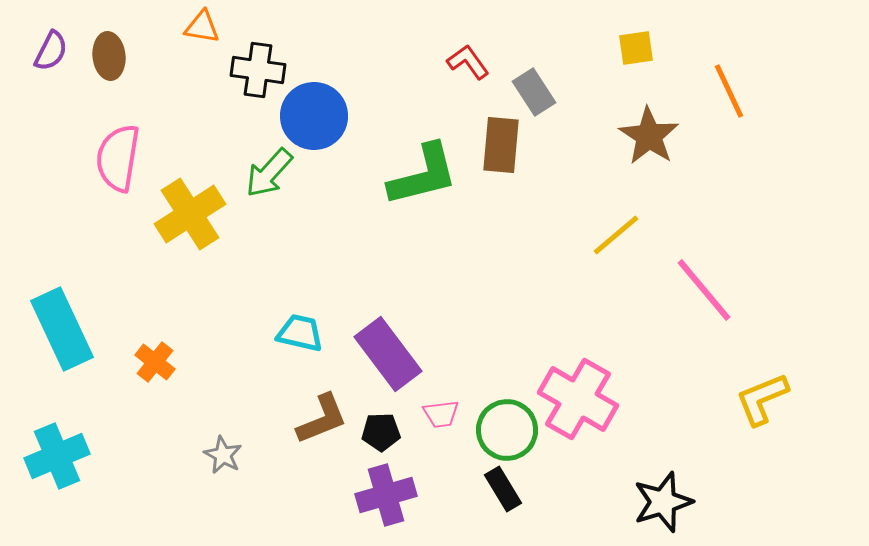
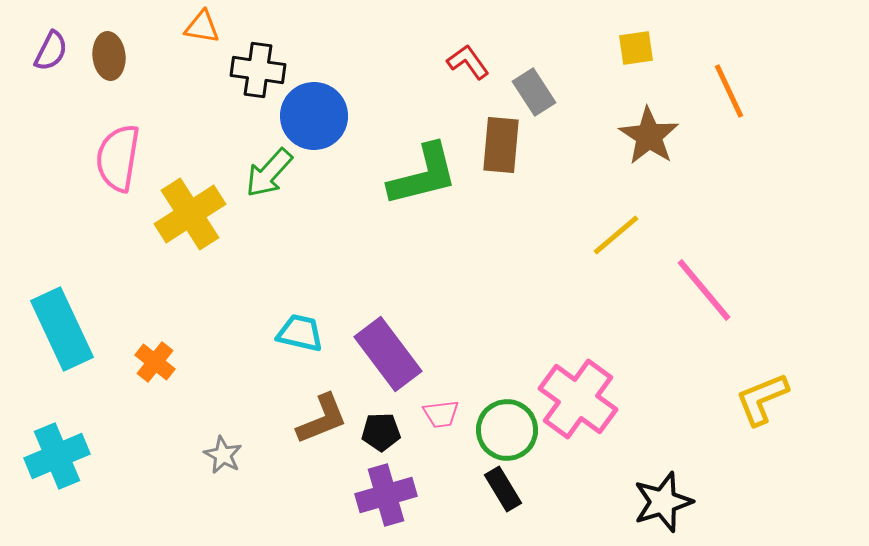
pink cross: rotated 6 degrees clockwise
